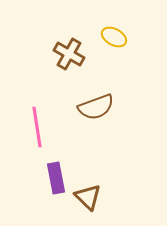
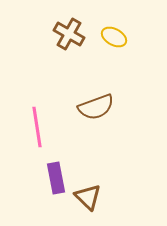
brown cross: moved 20 px up
